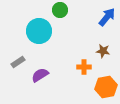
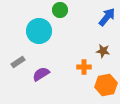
purple semicircle: moved 1 px right, 1 px up
orange hexagon: moved 2 px up
